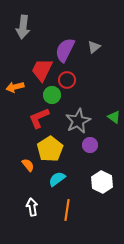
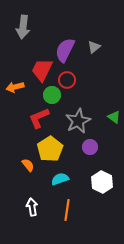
purple circle: moved 2 px down
cyan semicircle: moved 3 px right; rotated 18 degrees clockwise
